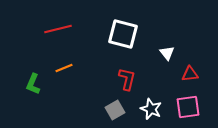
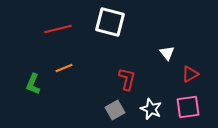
white square: moved 13 px left, 12 px up
red triangle: rotated 24 degrees counterclockwise
